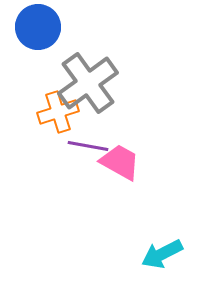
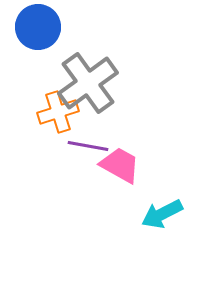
pink trapezoid: moved 3 px down
cyan arrow: moved 40 px up
